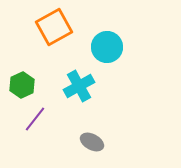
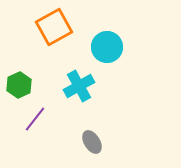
green hexagon: moved 3 px left
gray ellipse: rotated 30 degrees clockwise
